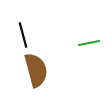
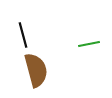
green line: moved 1 px down
